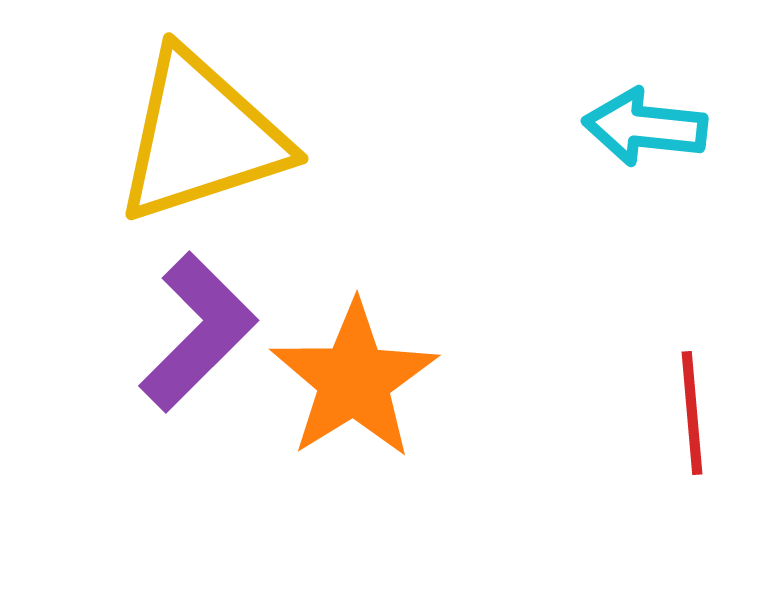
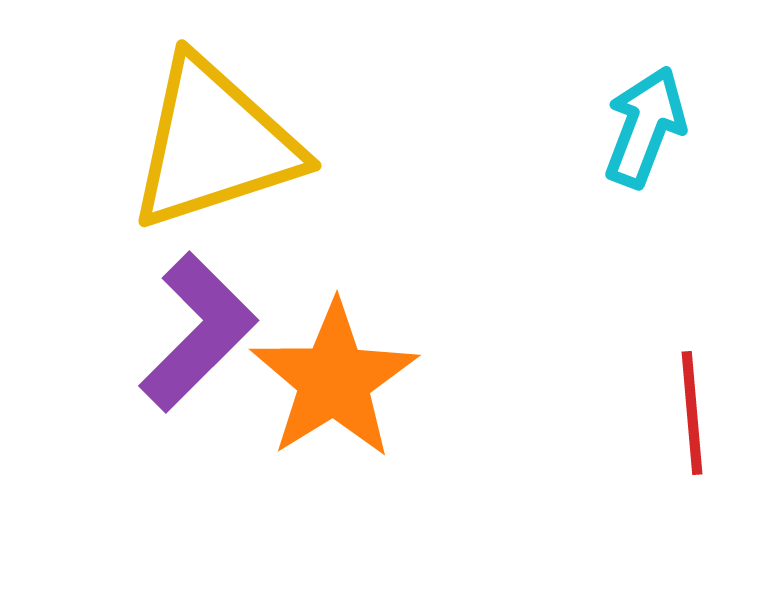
cyan arrow: rotated 105 degrees clockwise
yellow triangle: moved 13 px right, 7 px down
orange star: moved 20 px left
